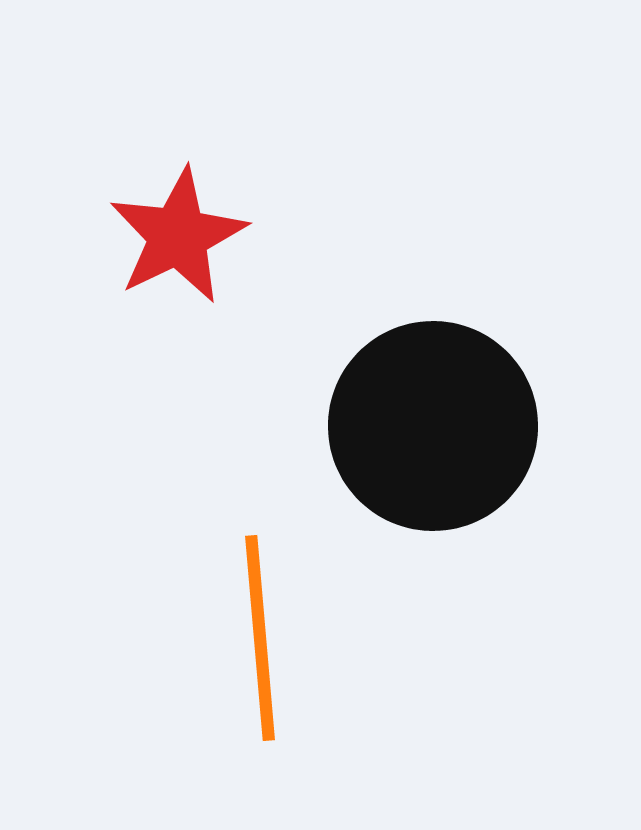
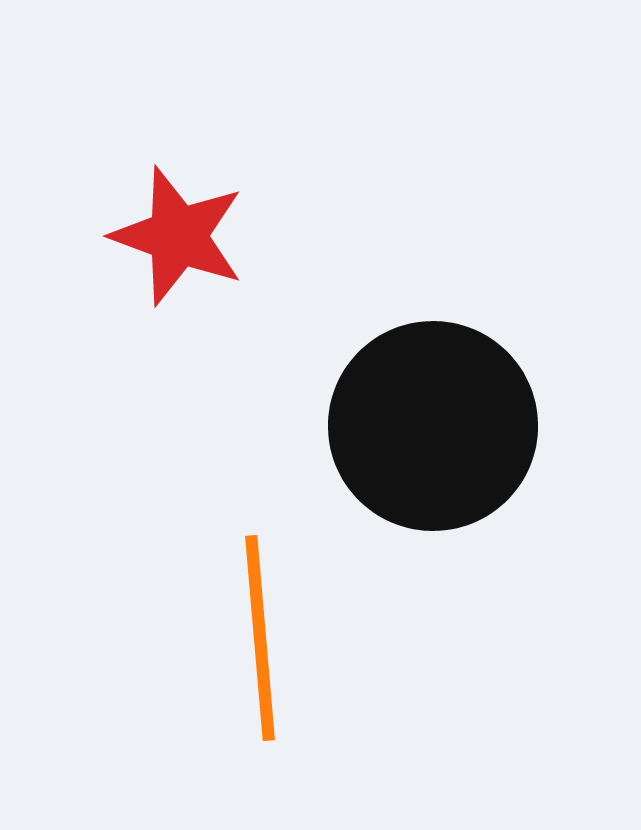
red star: rotated 26 degrees counterclockwise
